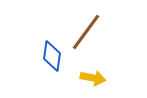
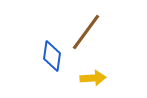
yellow arrow: rotated 15 degrees counterclockwise
